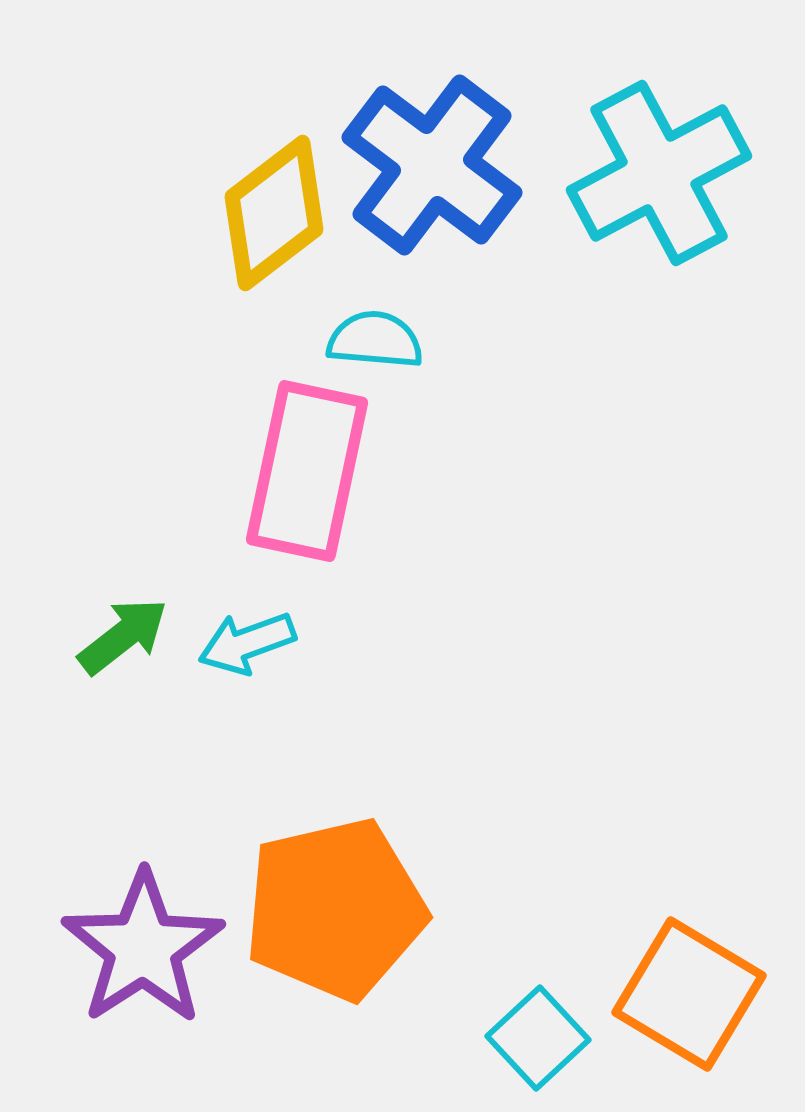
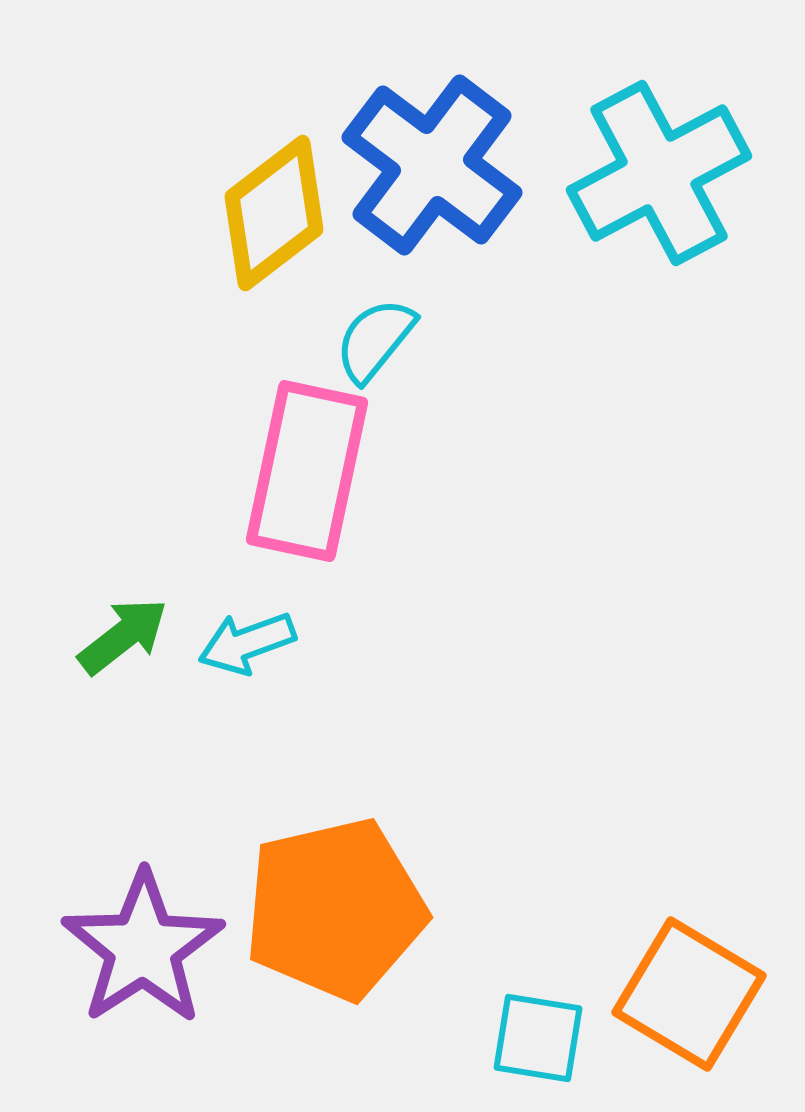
cyan semicircle: rotated 56 degrees counterclockwise
cyan square: rotated 38 degrees counterclockwise
